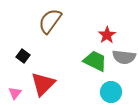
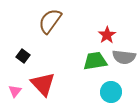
green trapezoid: rotated 35 degrees counterclockwise
red triangle: rotated 28 degrees counterclockwise
pink triangle: moved 2 px up
